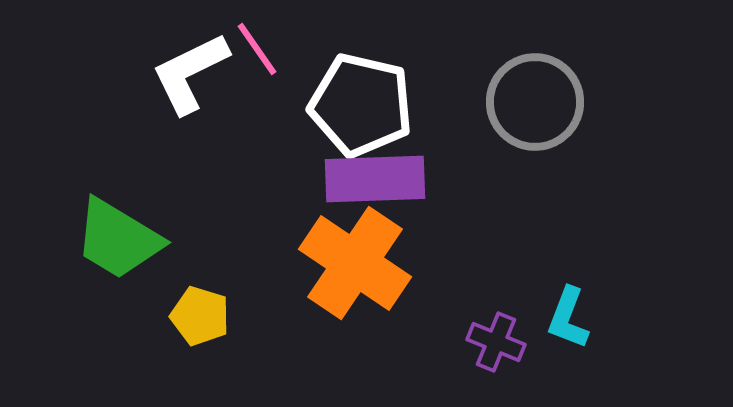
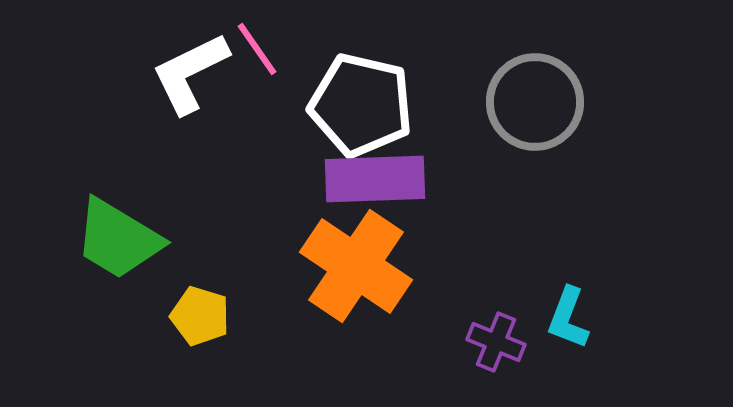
orange cross: moved 1 px right, 3 px down
